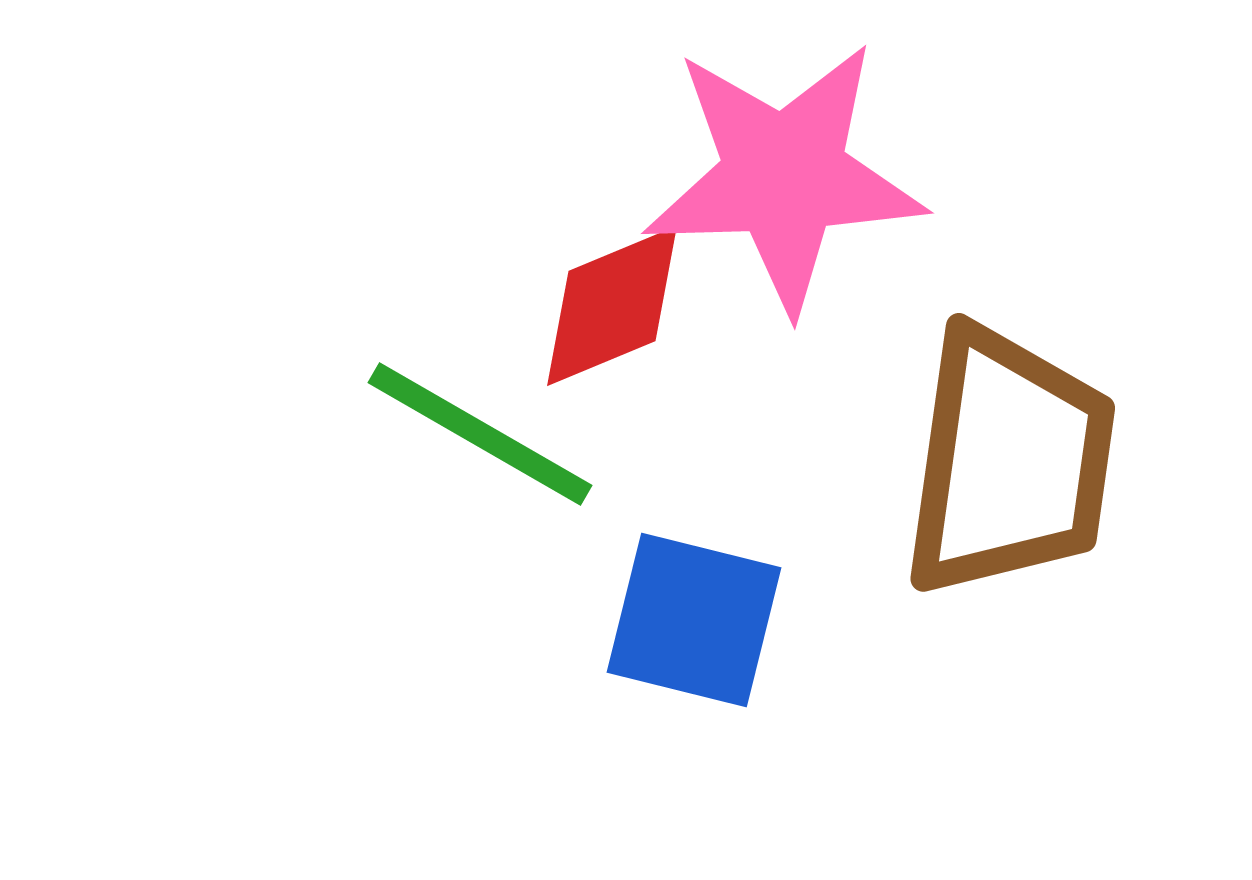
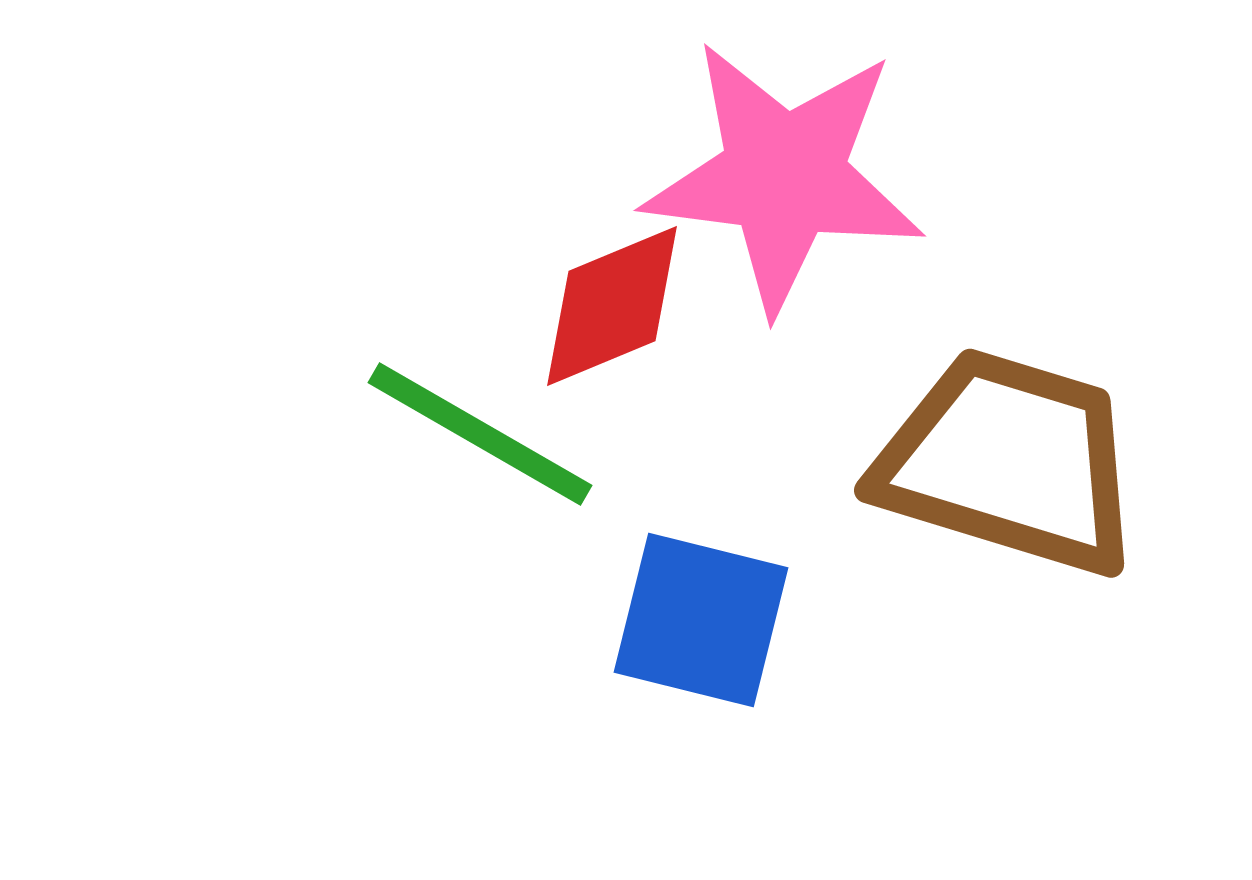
pink star: rotated 9 degrees clockwise
brown trapezoid: rotated 81 degrees counterclockwise
blue square: moved 7 px right
